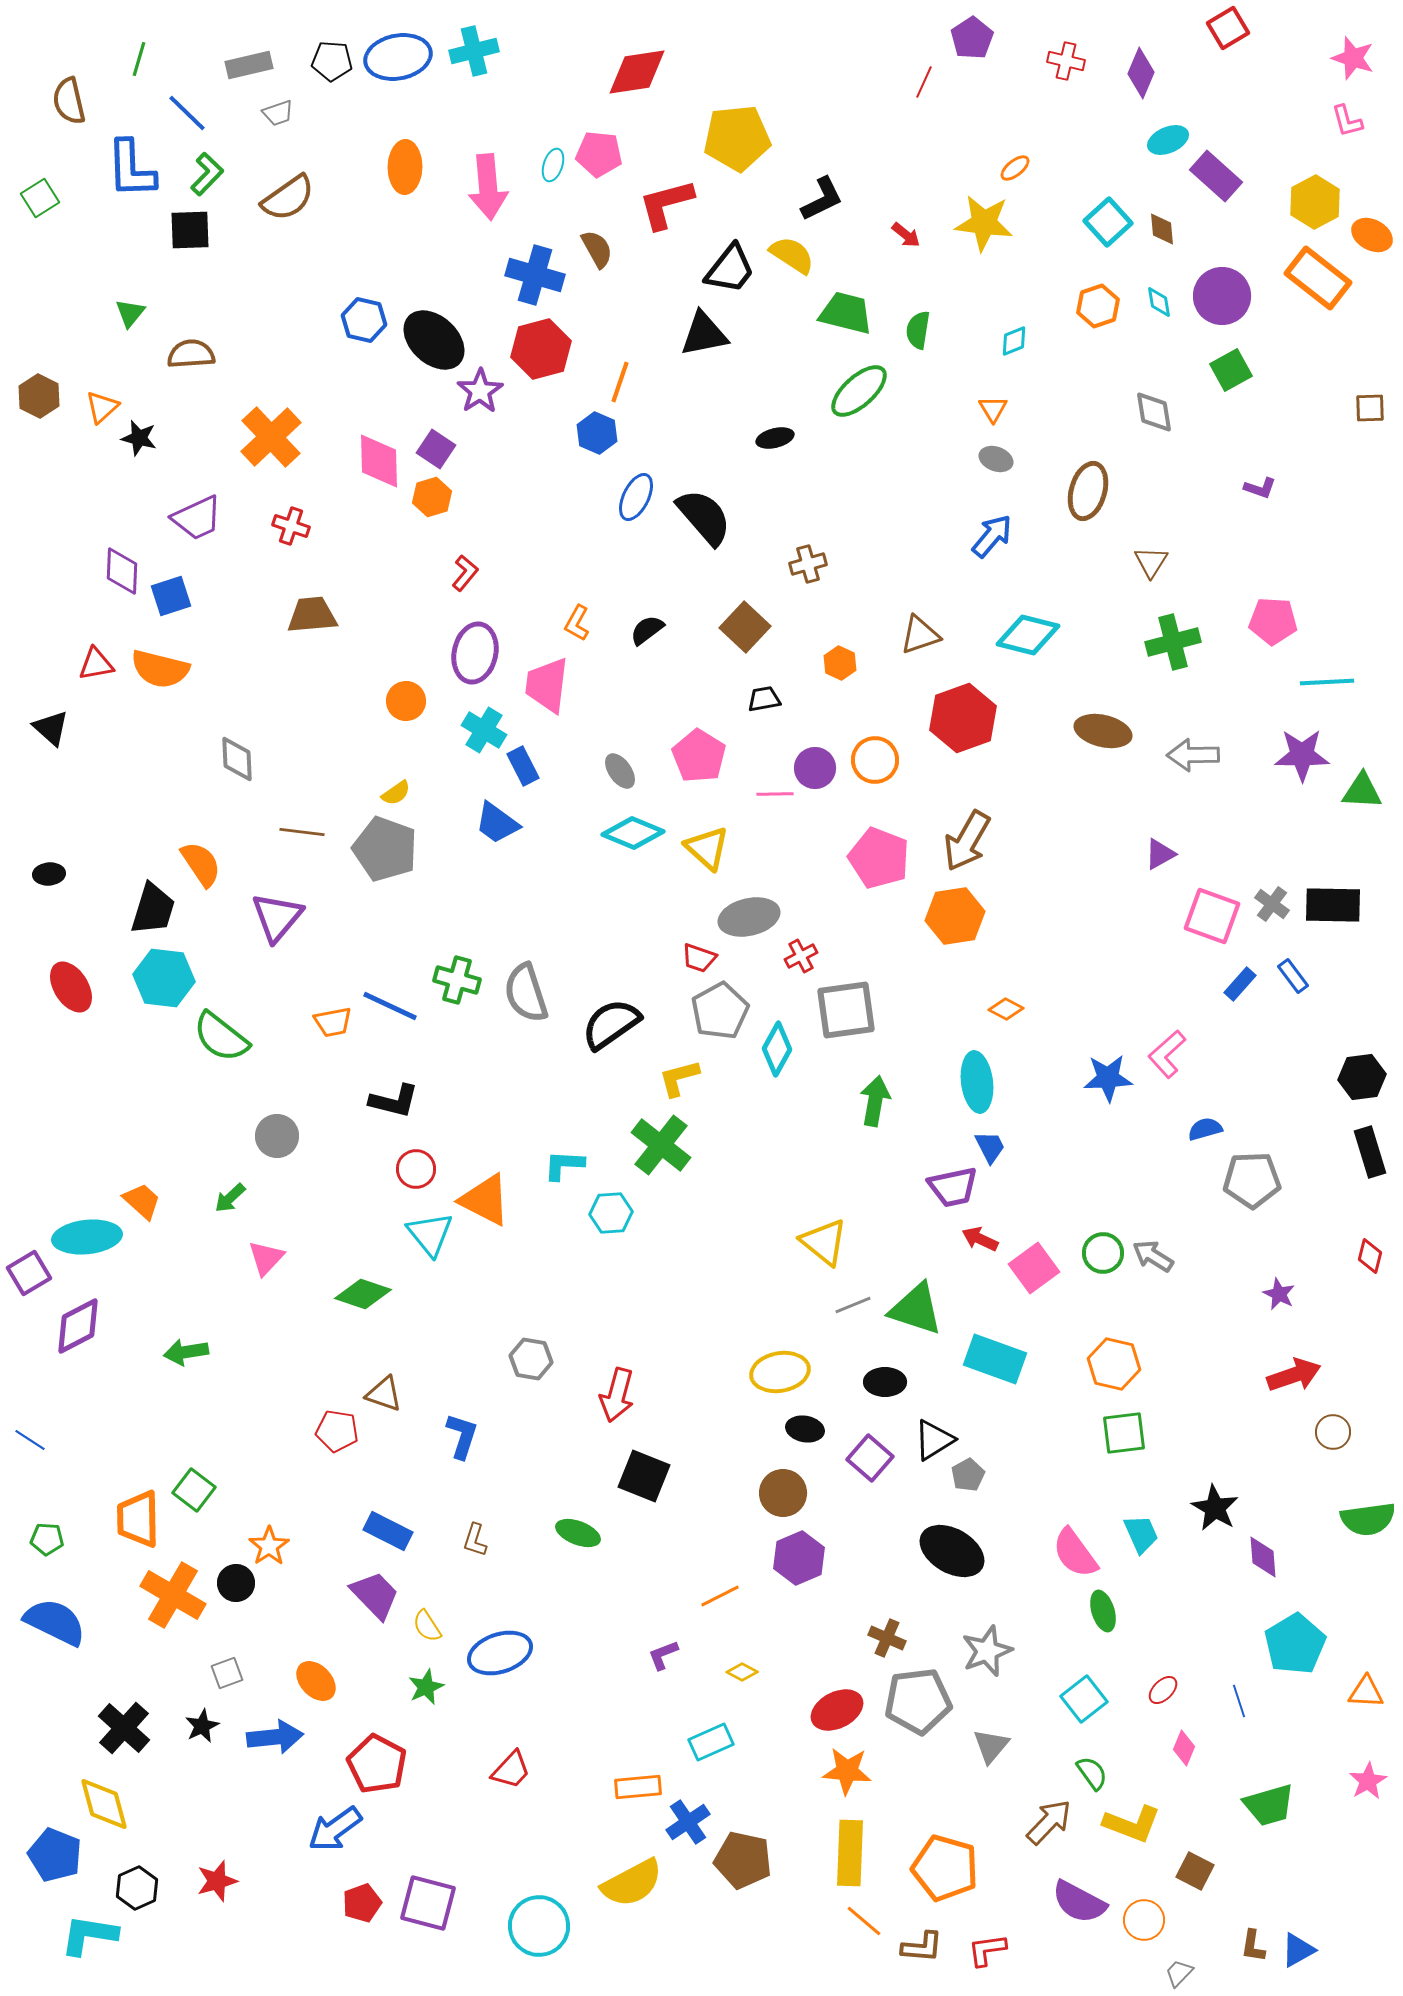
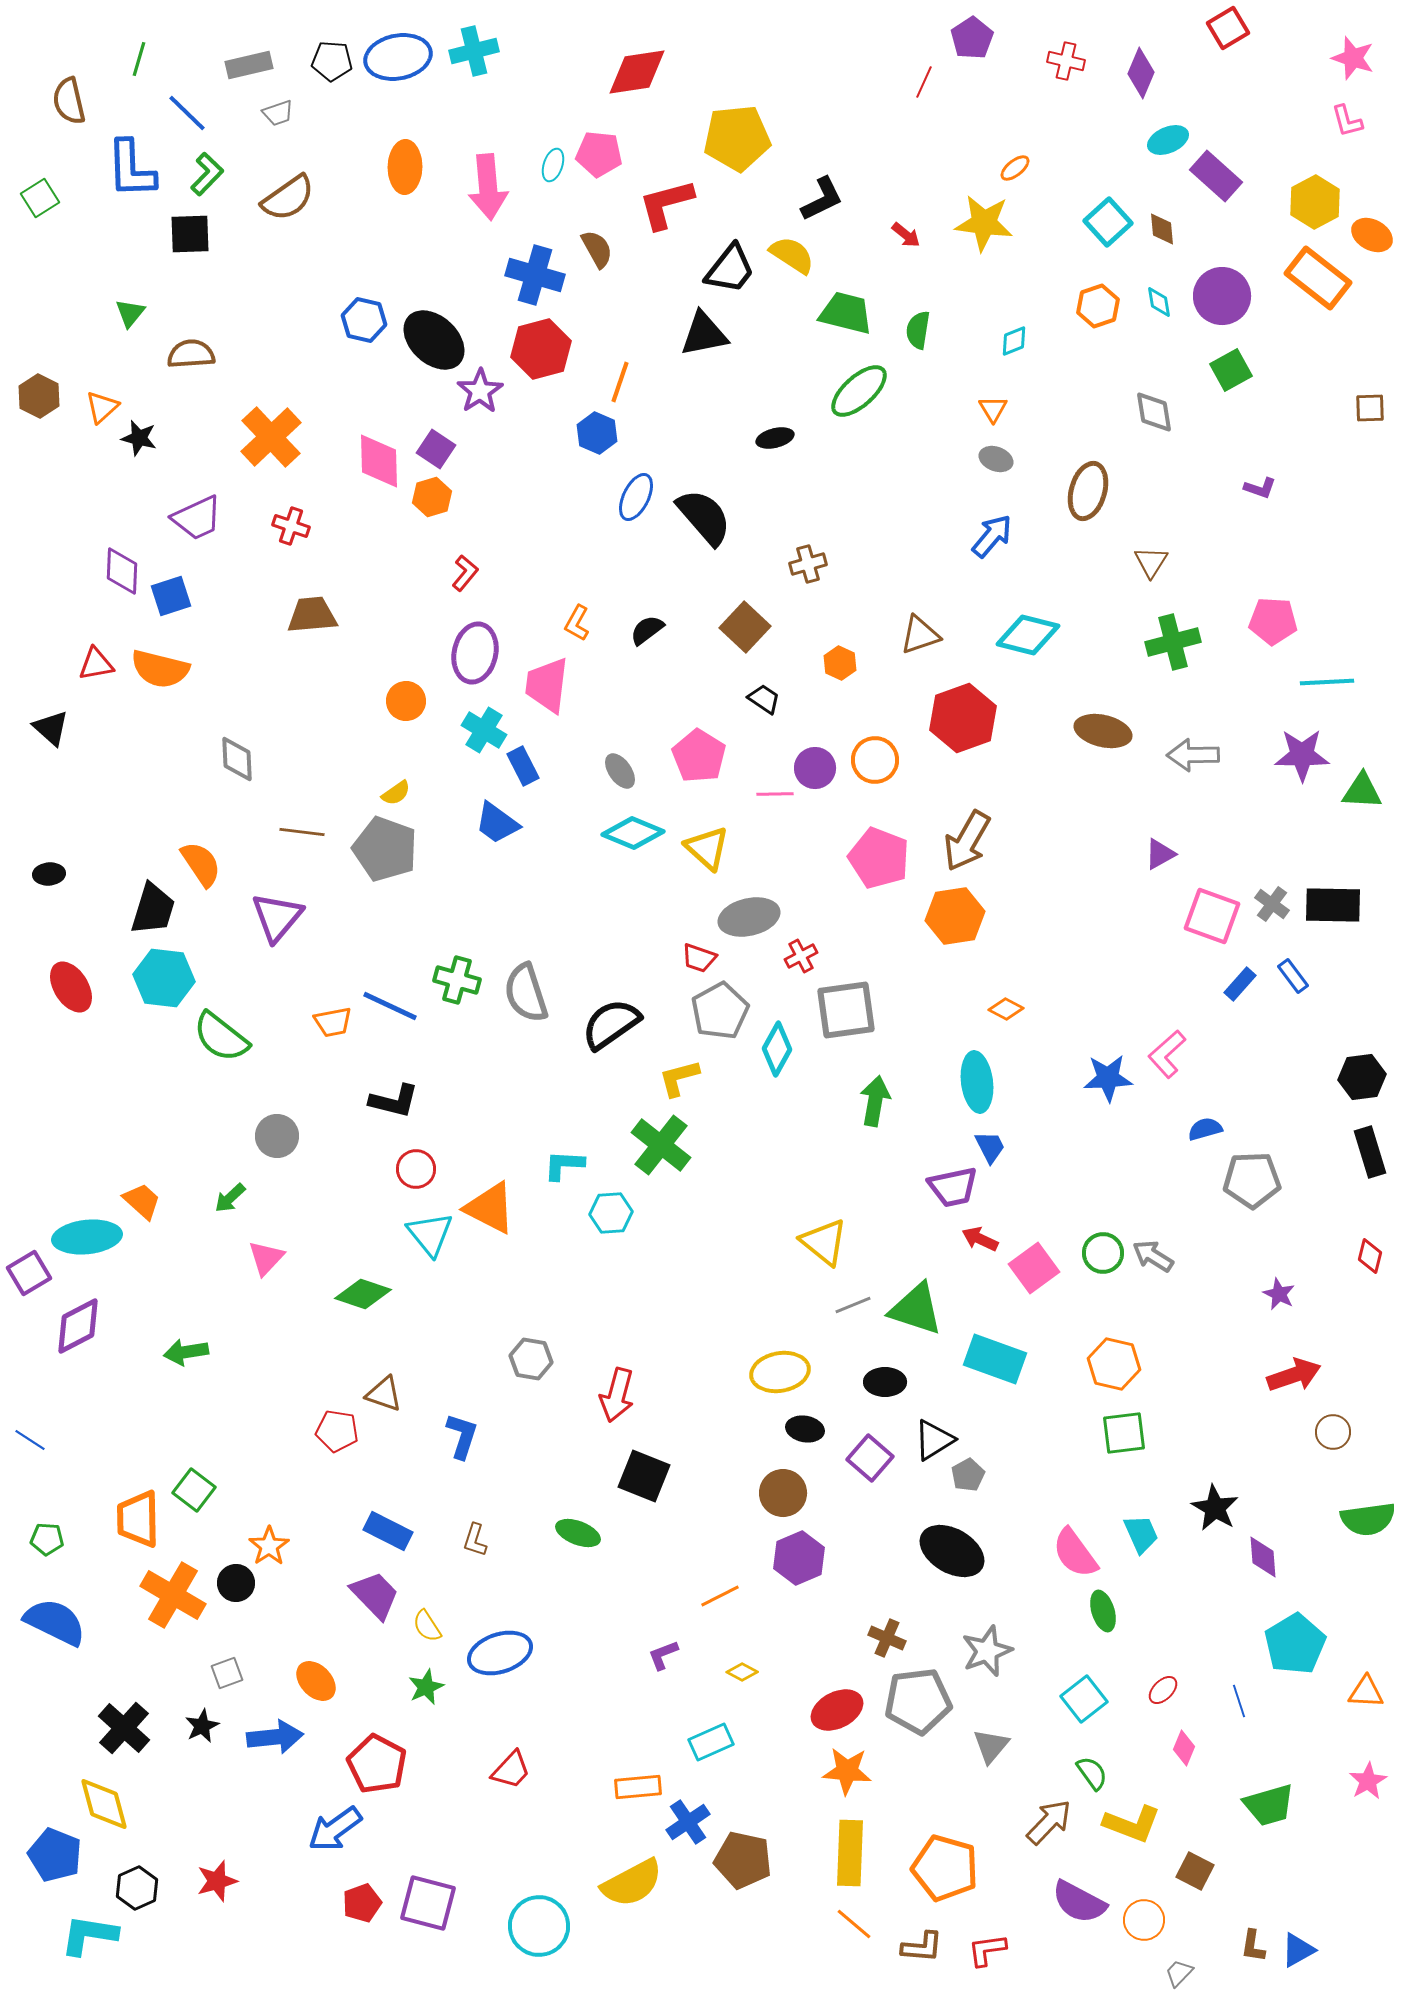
black square at (190, 230): moved 4 px down
black trapezoid at (764, 699): rotated 44 degrees clockwise
orange triangle at (485, 1200): moved 5 px right, 8 px down
orange line at (864, 1921): moved 10 px left, 3 px down
